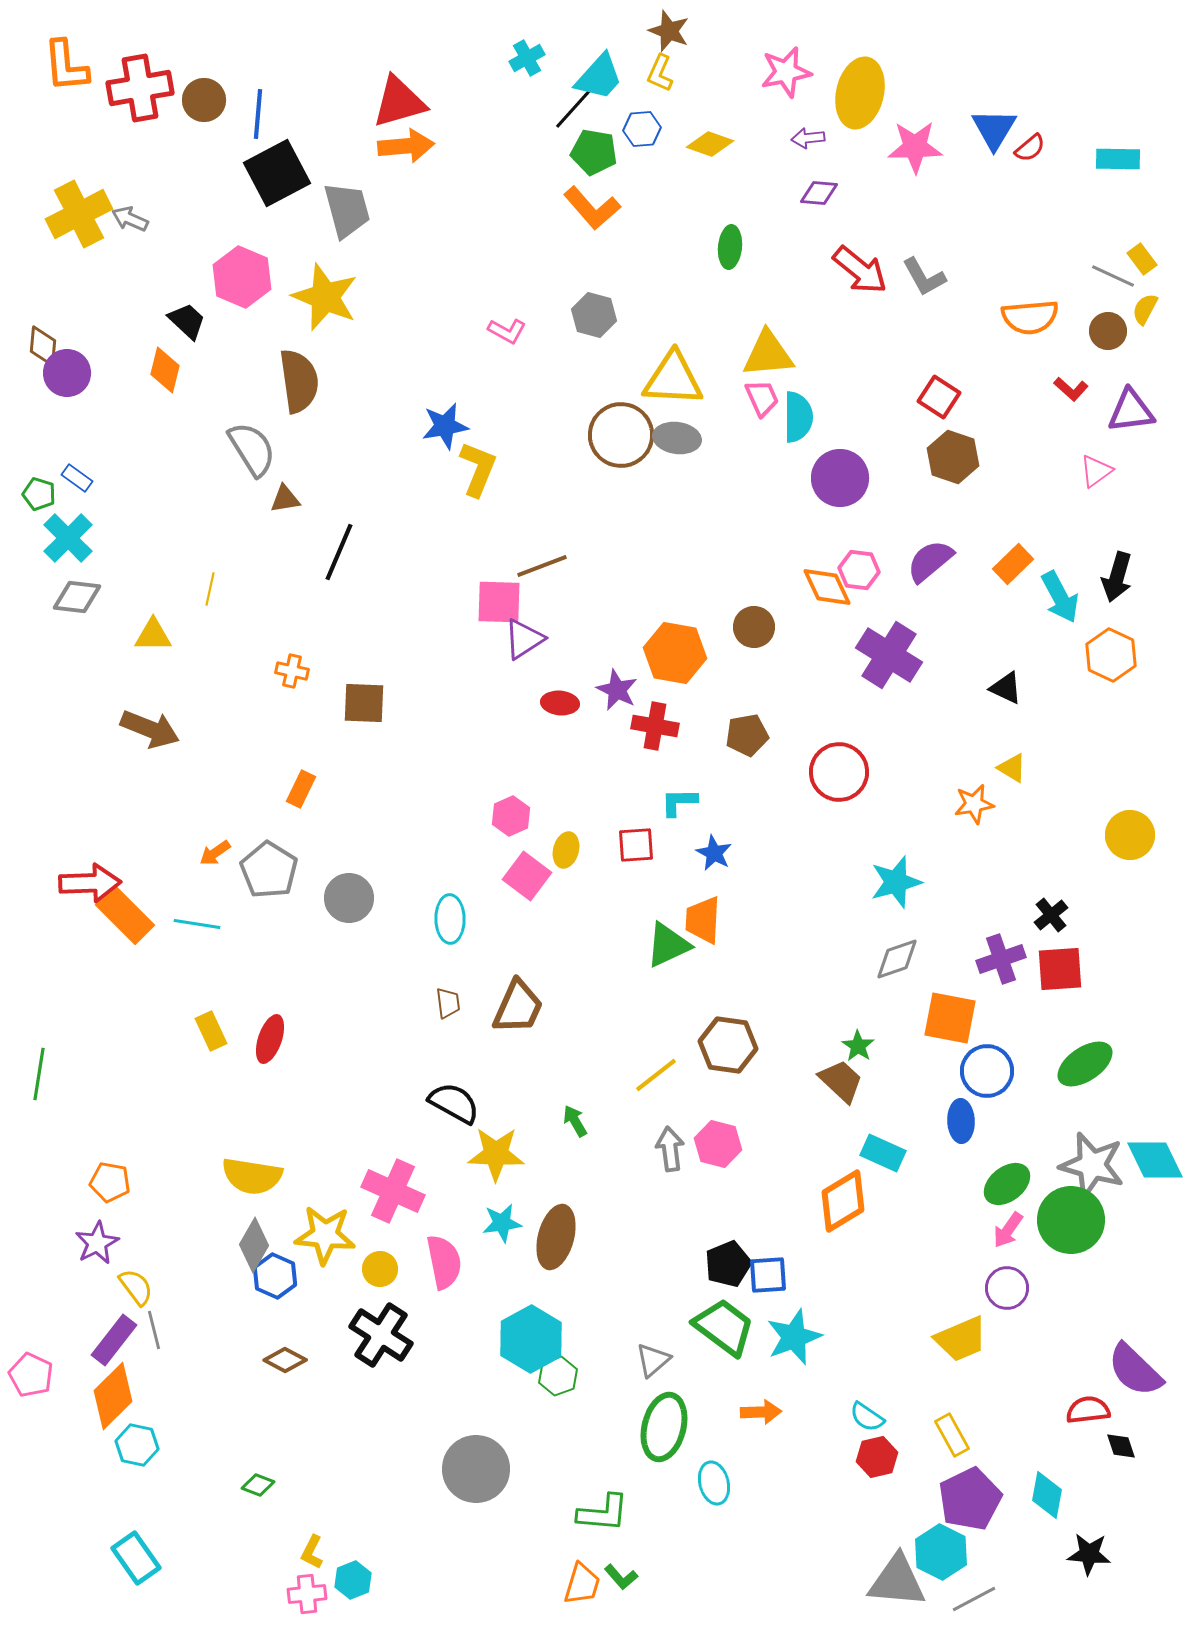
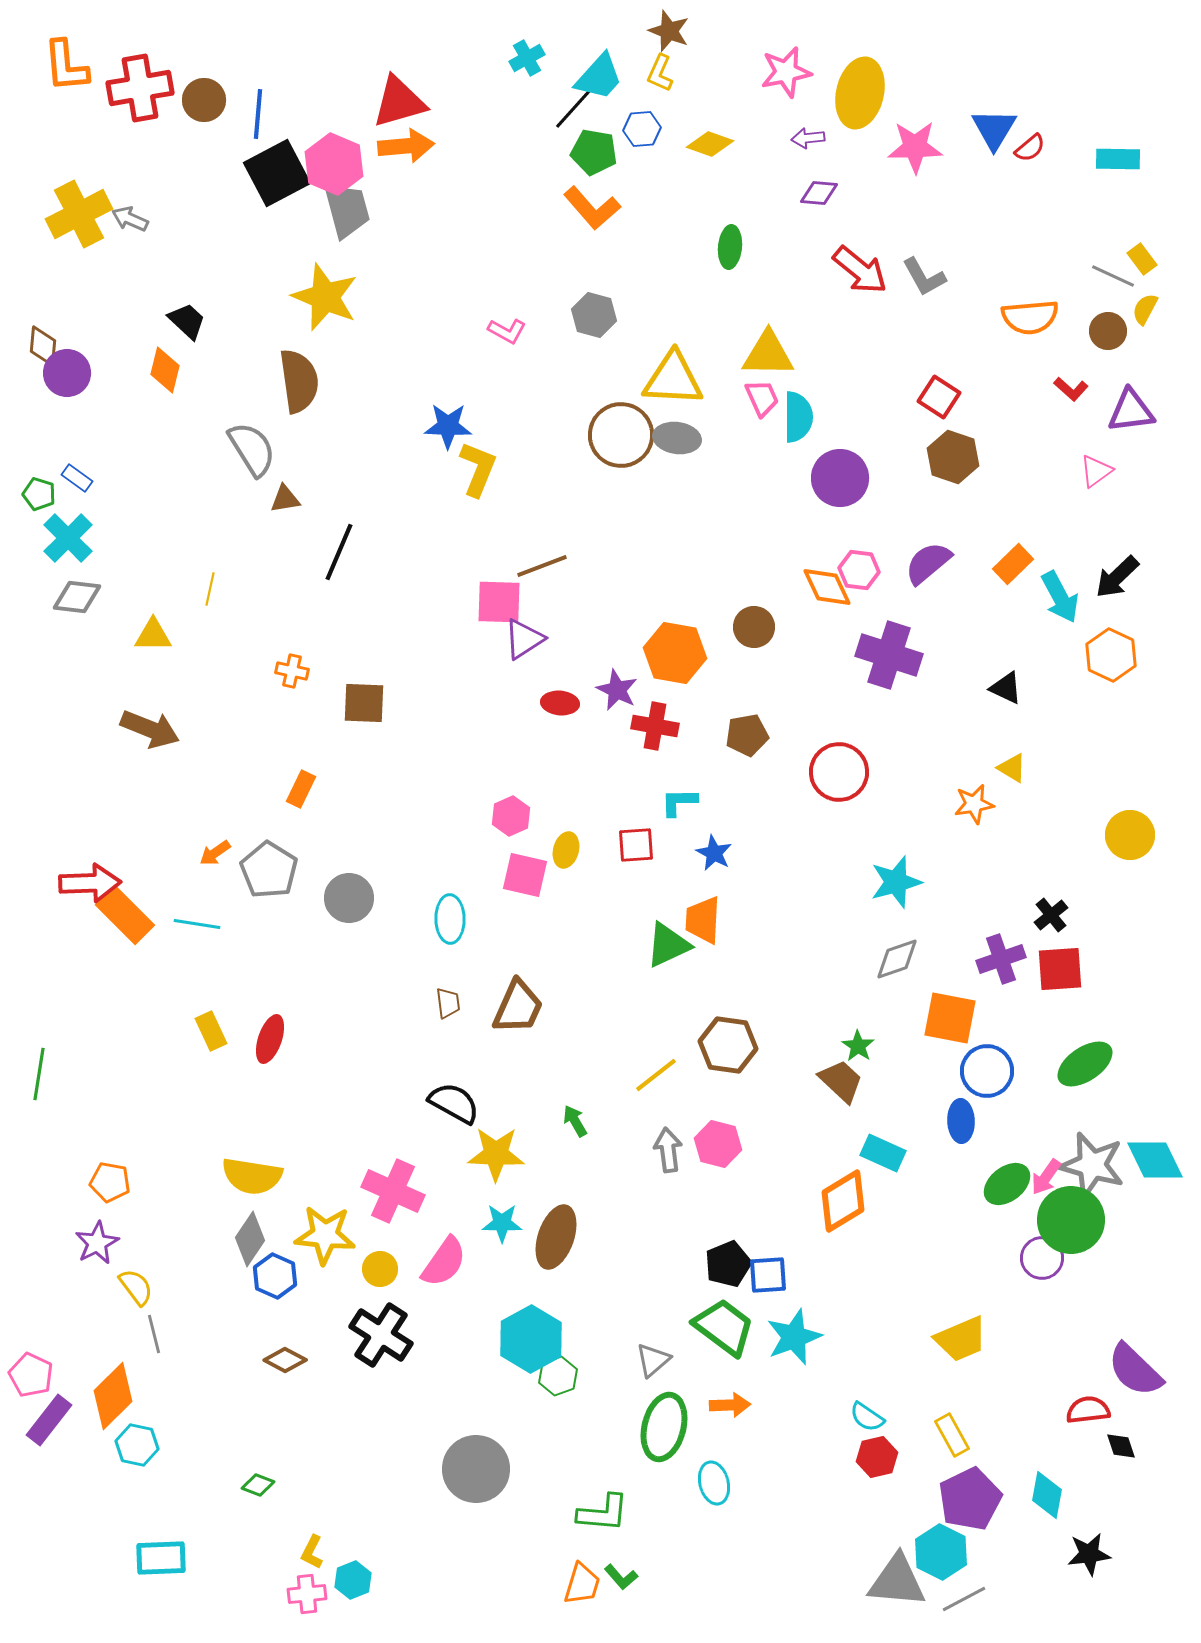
pink hexagon at (242, 277): moved 92 px right, 113 px up
yellow triangle at (768, 354): rotated 6 degrees clockwise
blue star at (445, 426): moved 3 px right; rotated 12 degrees clockwise
purple semicircle at (930, 561): moved 2 px left, 2 px down
black arrow at (1117, 577): rotated 30 degrees clockwise
purple cross at (889, 655): rotated 14 degrees counterclockwise
pink square at (527, 876): moved 2 px left, 1 px up; rotated 24 degrees counterclockwise
gray arrow at (670, 1149): moved 2 px left, 1 px down
cyan star at (502, 1223): rotated 9 degrees clockwise
pink arrow at (1008, 1230): moved 38 px right, 53 px up
brown ellipse at (556, 1237): rotated 4 degrees clockwise
gray diamond at (254, 1245): moved 4 px left, 6 px up; rotated 4 degrees clockwise
pink semicircle at (444, 1262): rotated 46 degrees clockwise
purple circle at (1007, 1288): moved 35 px right, 30 px up
gray line at (154, 1330): moved 4 px down
purple rectangle at (114, 1340): moved 65 px left, 80 px down
orange arrow at (761, 1412): moved 31 px left, 7 px up
black star at (1089, 1554): rotated 12 degrees counterclockwise
cyan rectangle at (136, 1558): moved 25 px right; rotated 57 degrees counterclockwise
gray line at (974, 1599): moved 10 px left
